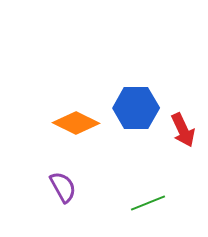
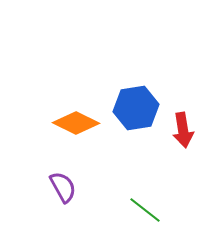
blue hexagon: rotated 9 degrees counterclockwise
red arrow: rotated 16 degrees clockwise
green line: moved 3 px left, 7 px down; rotated 60 degrees clockwise
